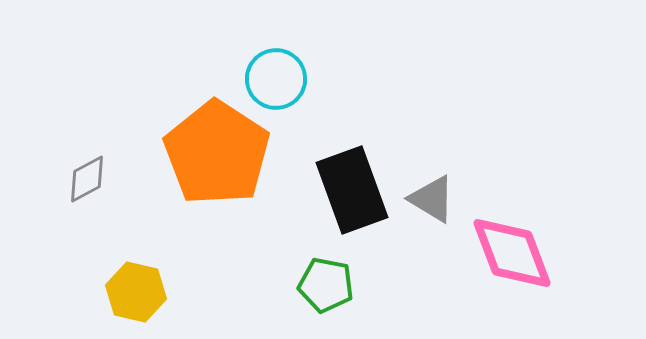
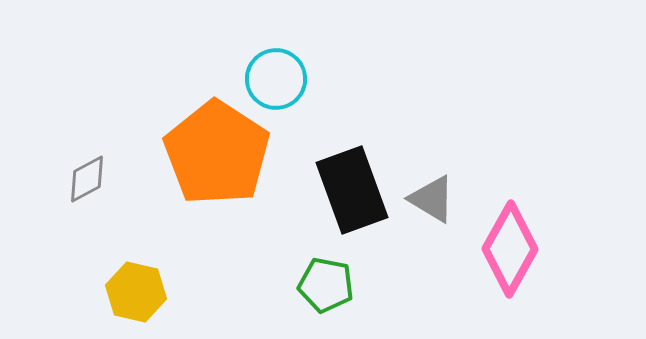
pink diamond: moved 2 px left, 4 px up; rotated 50 degrees clockwise
